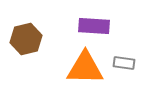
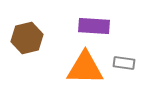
brown hexagon: moved 1 px right, 1 px up
